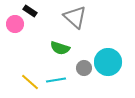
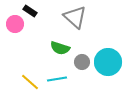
gray circle: moved 2 px left, 6 px up
cyan line: moved 1 px right, 1 px up
